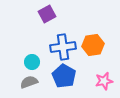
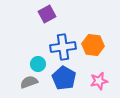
orange hexagon: rotated 15 degrees clockwise
cyan circle: moved 6 px right, 2 px down
blue pentagon: moved 2 px down
pink star: moved 5 px left
